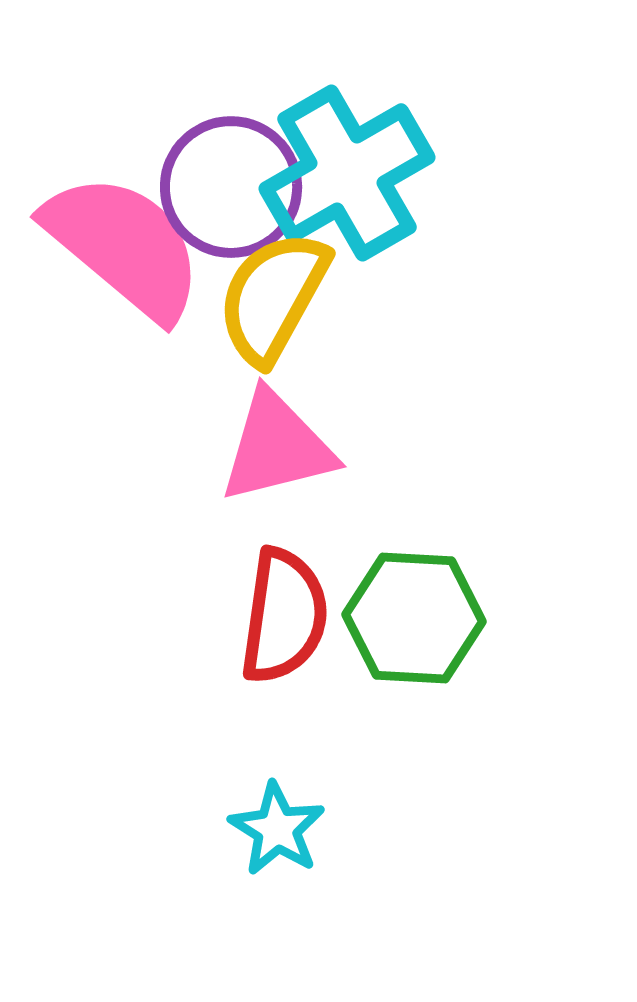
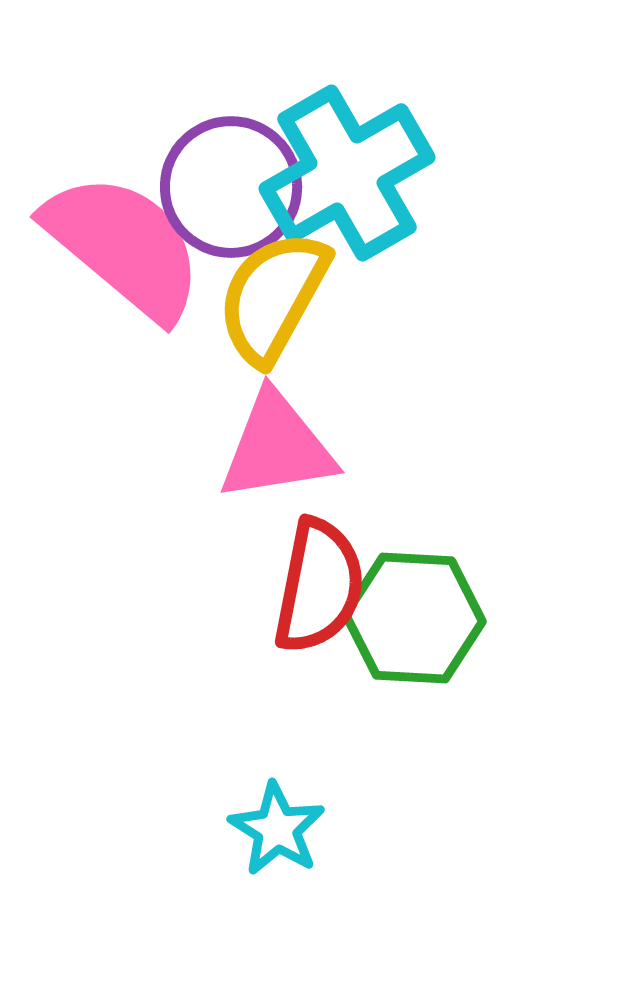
pink triangle: rotated 5 degrees clockwise
red semicircle: moved 35 px right, 30 px up; rotated 3 degrees clockwise
